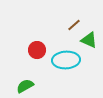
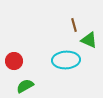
brown line: rotated 64 degrees counterclockwise
red circle: moved 23 px left, 11 px down
